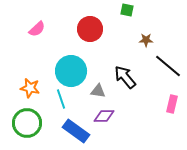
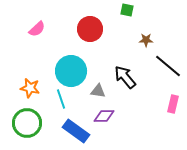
pink rectangle: moved 1 px right
